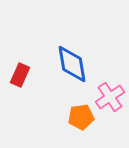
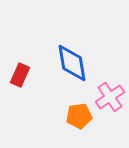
blue diamond: moved 1 px up
orange pentagon: moved 2 px left, 1 px up
